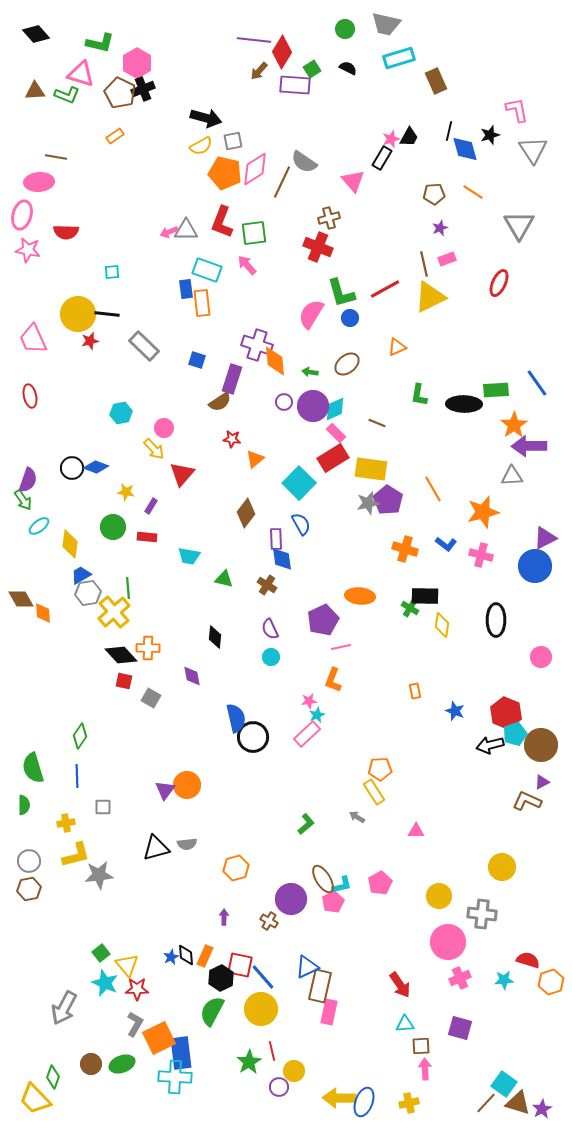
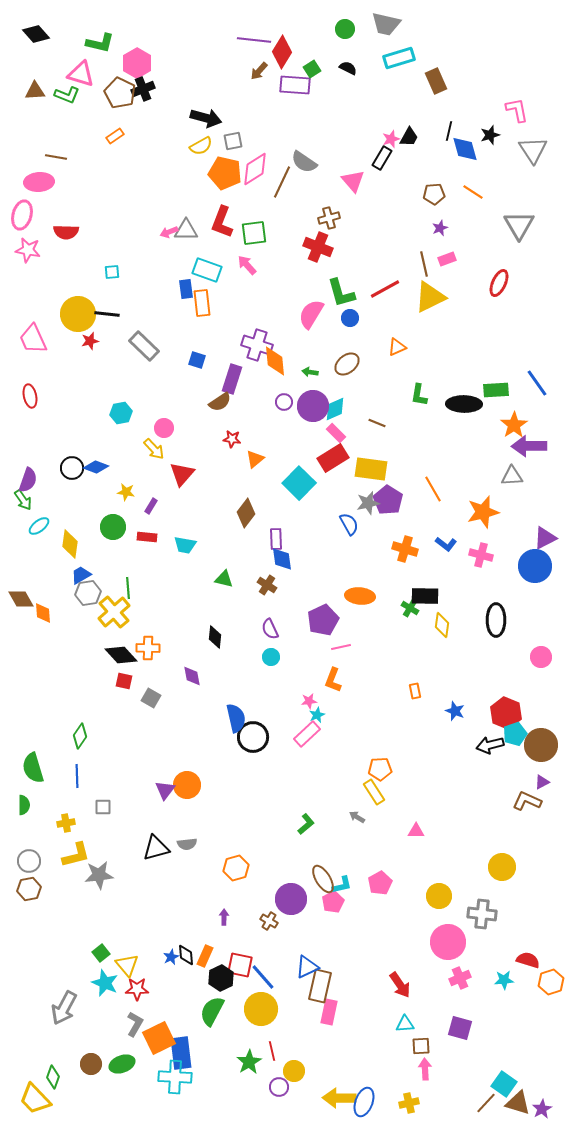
blue semicircle at (301, 524): moved 48 px right
cyan trapezoid at (189, 556): moved 4 px left, 11 px up
